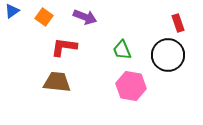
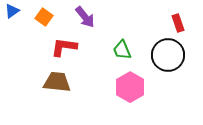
purple arrow: rotated 30 degrees clockwise
pink hexagon: moved 1 px left, 1 px down; rotated 20 degrees clockwise
